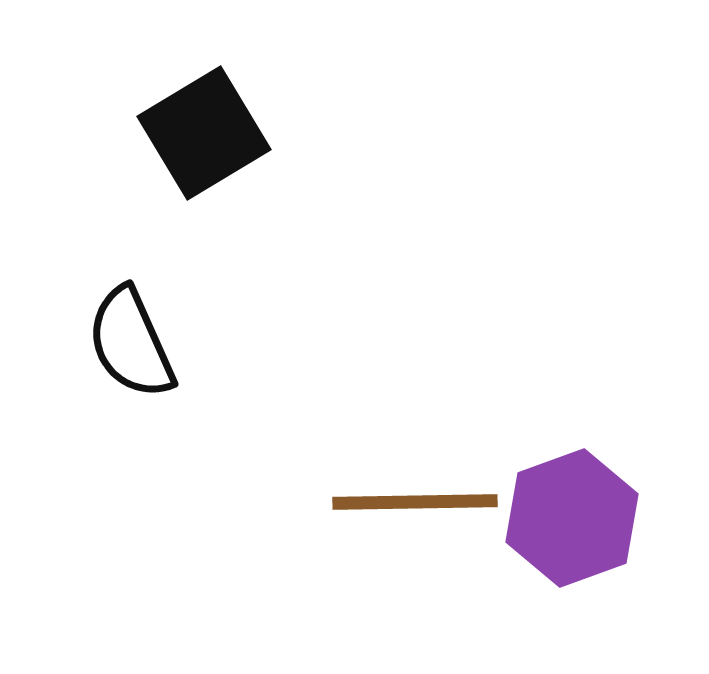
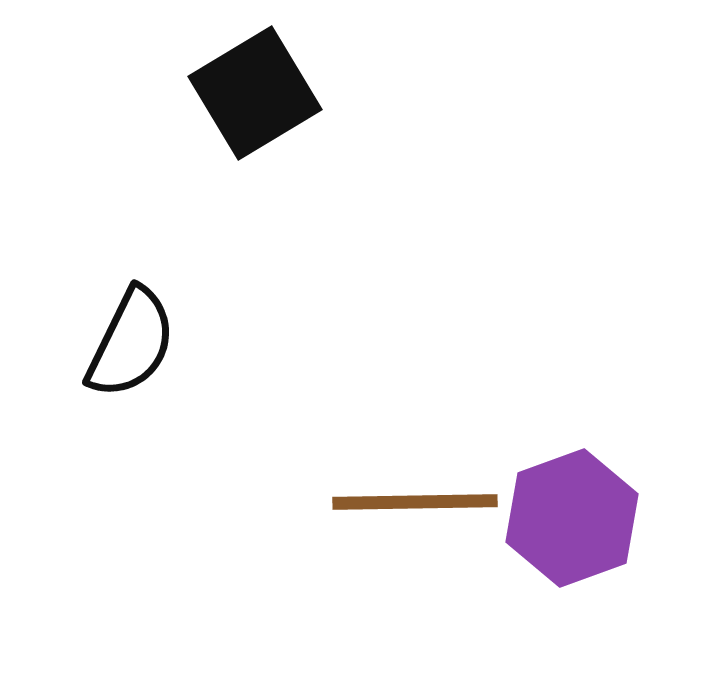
black square: moved 51 px right, 40 px up
black semicircle: rotated 130 degrees counterclockwise
